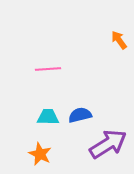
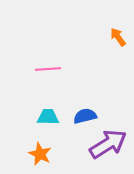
orange arrow: moved 1 px left, 3 px up
blue semicircle: moved 5 px right, 1 px down
